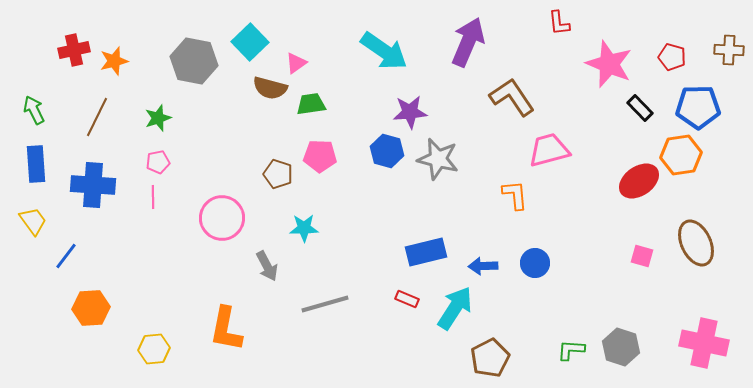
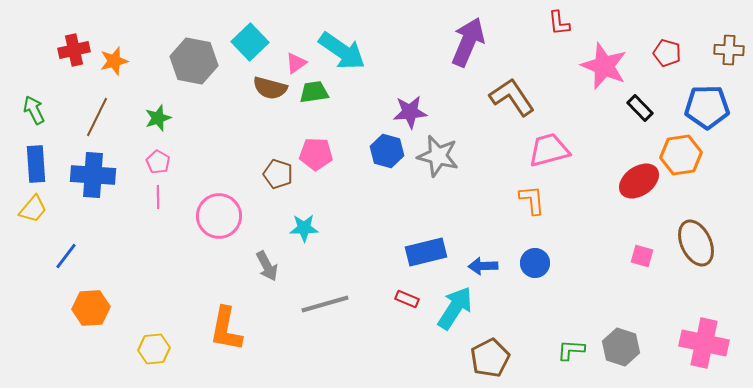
cyan arrow at (384, 51): moved 42 px left
red pentagon at (672, 57): moved 5 px left, 4 px up
pink star at (609, 64): moved 5 px left, 2 px down
green trapezoid at (311, 104): moved 3 px right, 12 px up
blue pentagon at (698, 107): moved 9 px right
pink pentagon at (320, 156): moved 4 px left, 2 px up
gray star at (438, 159): moved 3 px up
pink pentagon at (158, 162): rotated 30 degrees counterclockwise
blue cross at (93, 185): moved 10 px up
orange L-shape at (515, 195): moved 17 px right, 5 px down
pink line at (153, 197): moved 5 px right
pink circle at (222, 218): moved 3 px left, 2 px up
yellow trapezoid at (33, 221): moved 12 px up; rotated 76 degrees clockwise
